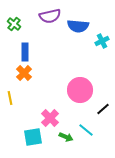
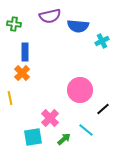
green cross: rotated 32 degrees counterclockwise
orange cross: moved 2 px left
green arrow: moved 2 px left, 2 px down; rotated 64 degrees counterclockwise
